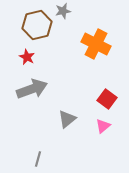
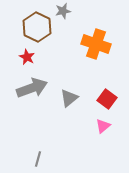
brown hexagon: moved 2 px down; rotated 20 degrees counterclockwise
orange cross: rotated 8 degrees counterclockwise
gray arrow: moved 1 px up
gray triangle: moved 2 px right, 21 px up
